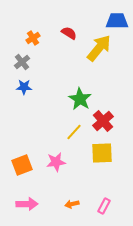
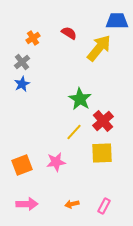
blue star: moved 2 px left, 3 px up; rotated 28 degrees counterclockwise
